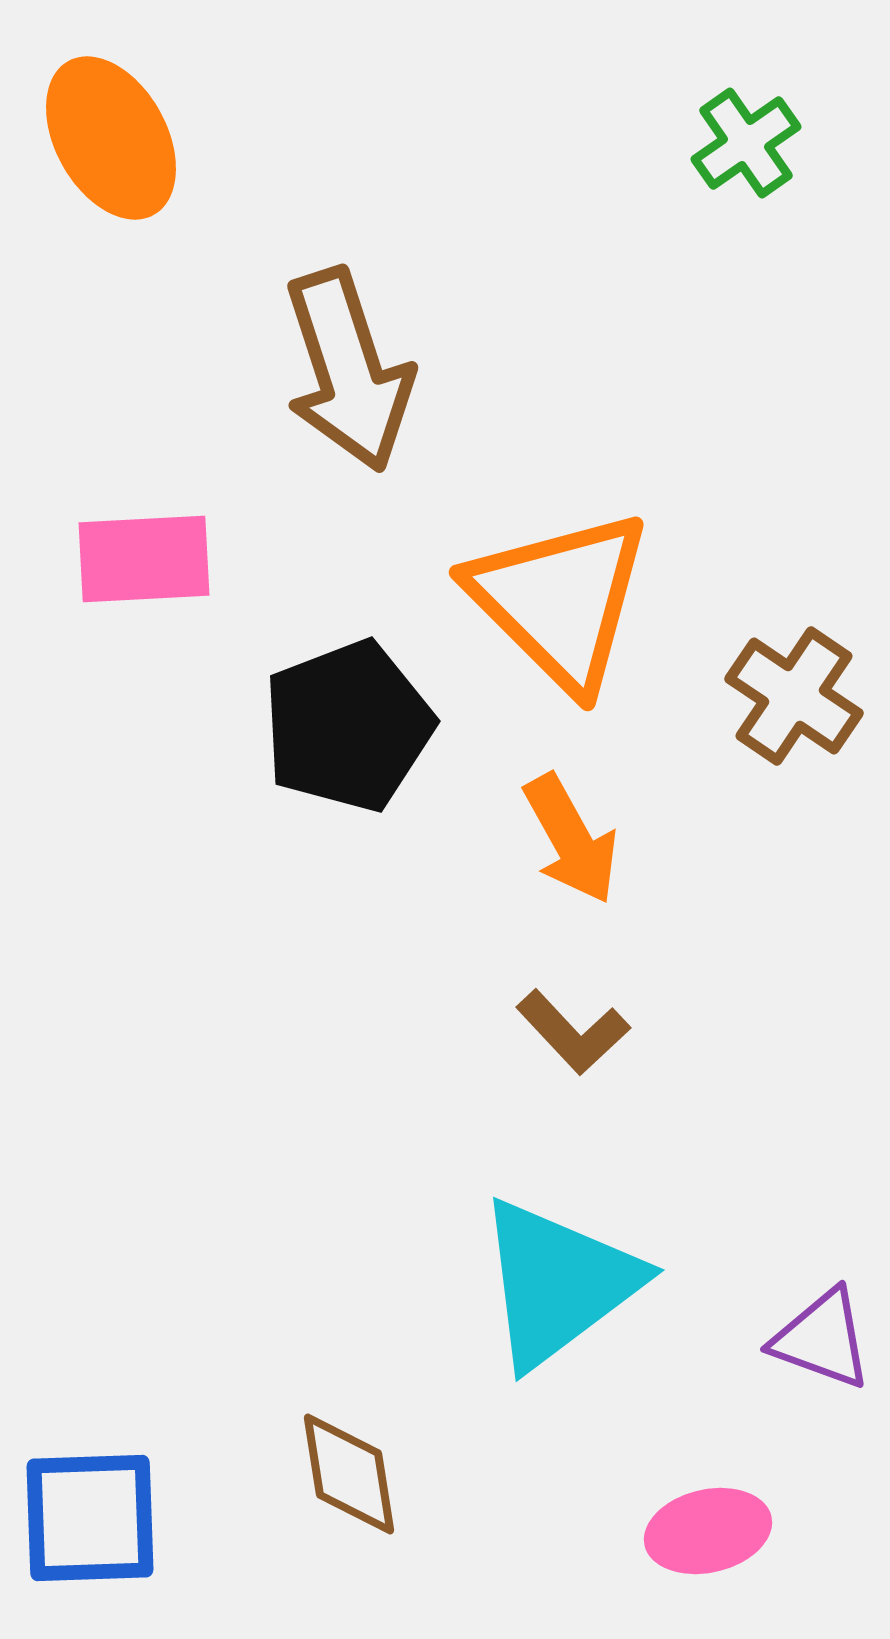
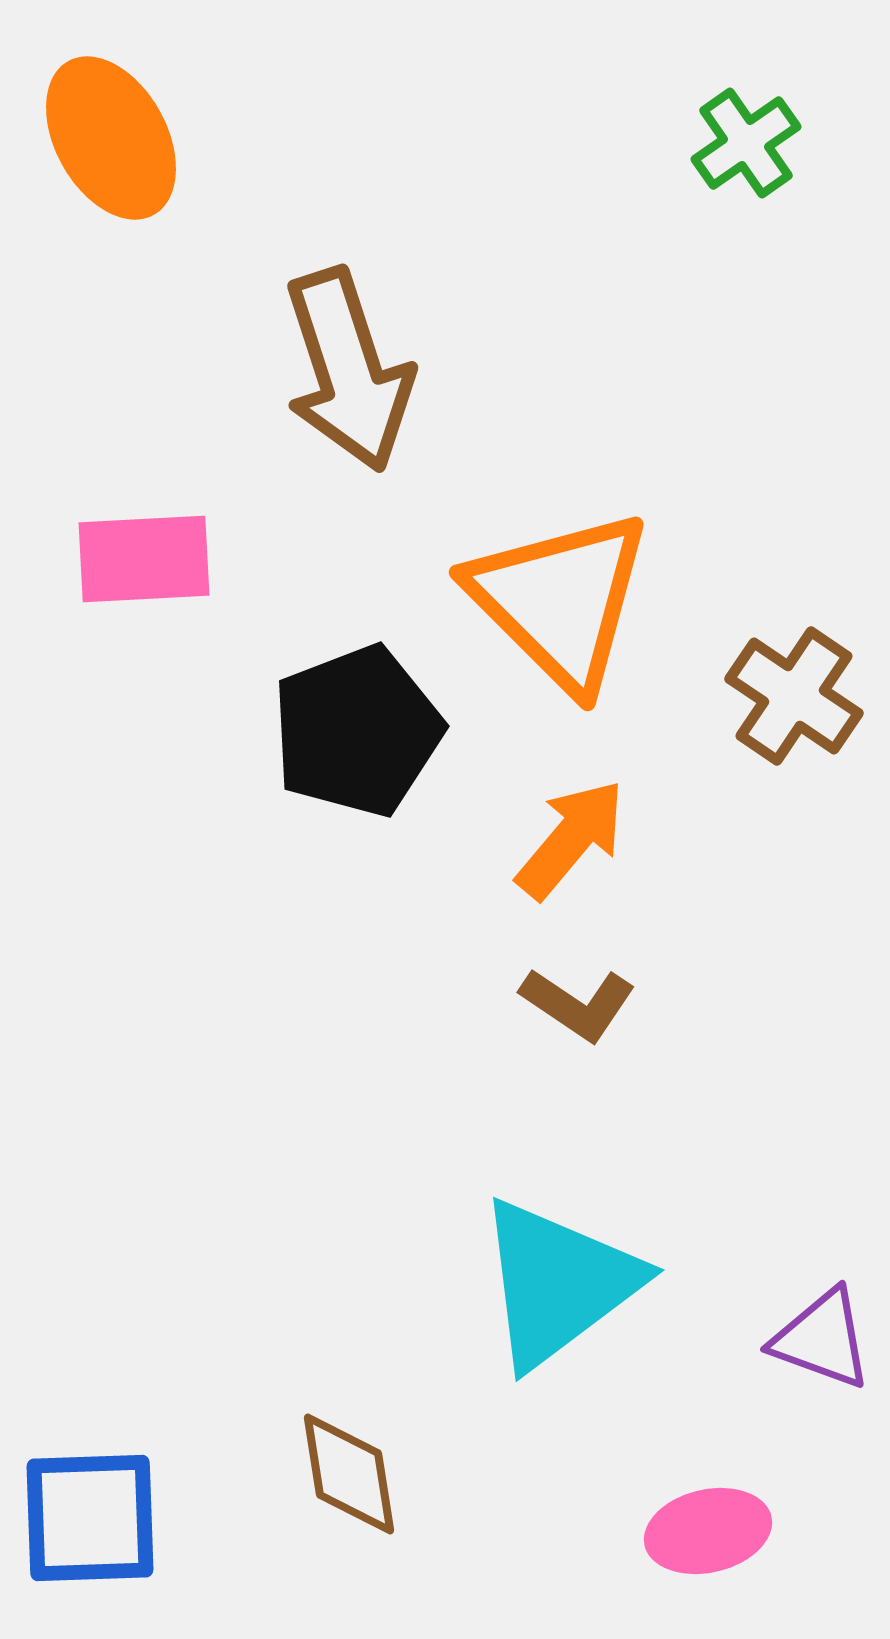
black pentagon: moved 9 px right, 5 px down
orange arrow: rotated 111 degrees counterclockwise
brown L-shape: moved 5 px right, 28 px up; rotated 13 degrees counterclockwise
